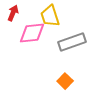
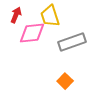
red arrow: moved 3 px right, 2 px down
